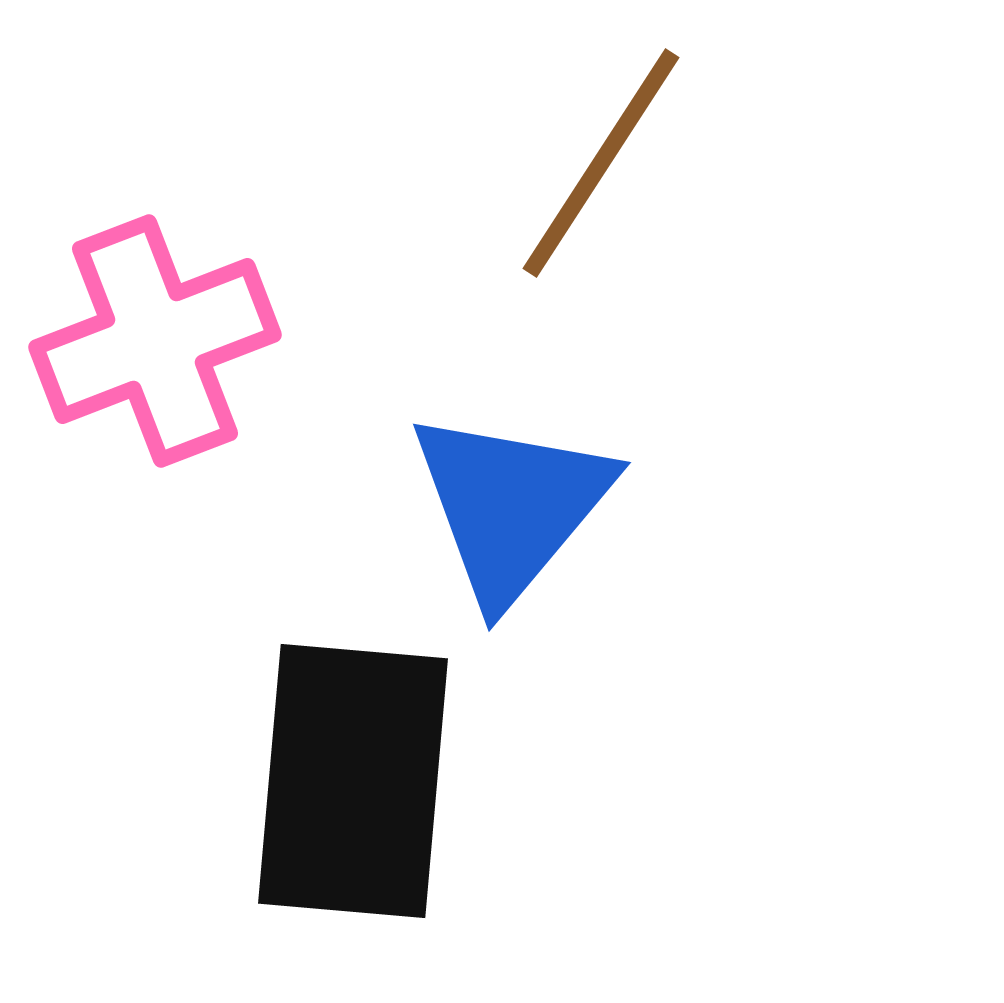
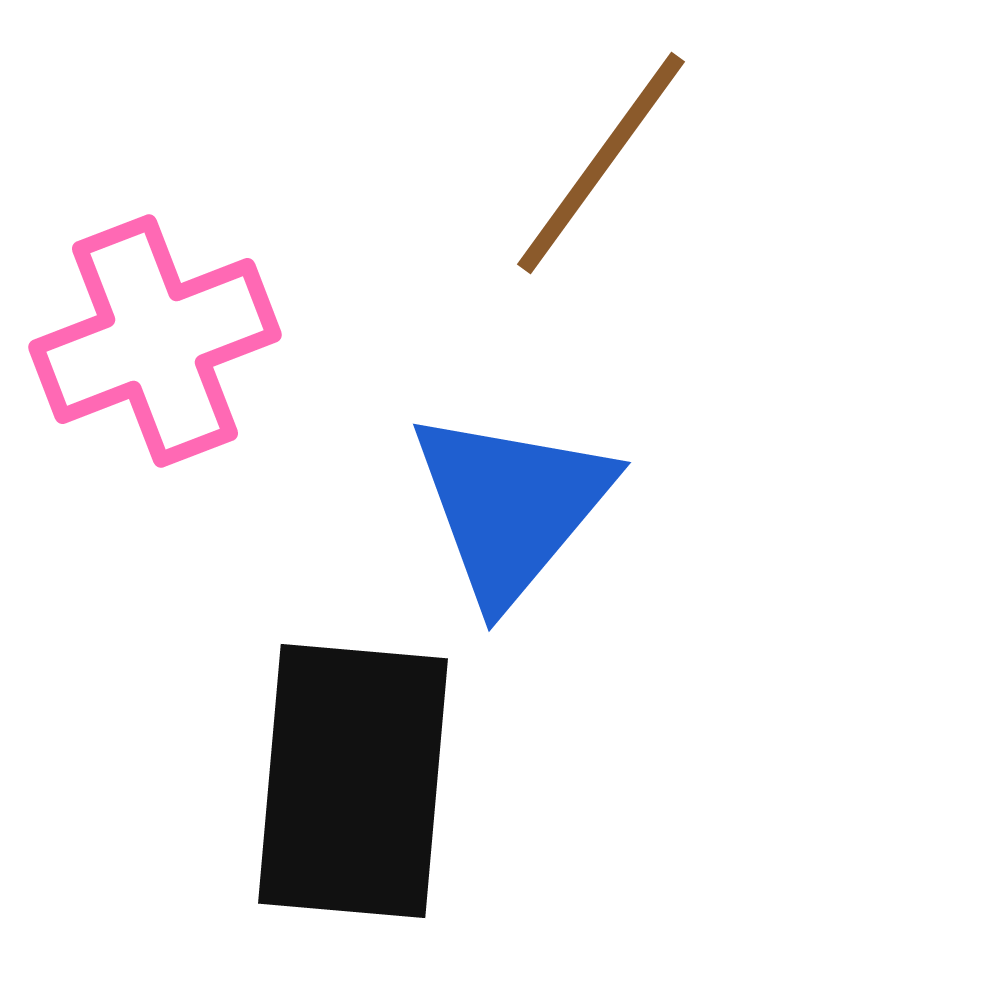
brown line: rotated 3 degrees clockwise
